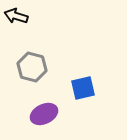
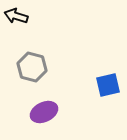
blue square: moved 25 px right, 3 px up
purple ellipse: moved 2 px up
